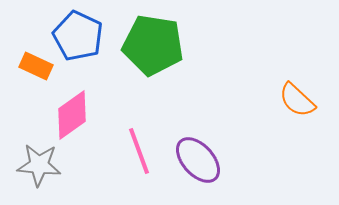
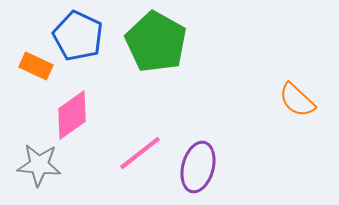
green pentagon: moved 3 px right, 3 px up; rotated 20 degrees clockwise
pink line: moved 1 px right, 2 px down; rotated 72 degrees clockwise
purple ellipse: moved 7 px down; rotated 57 degrees clockwise
